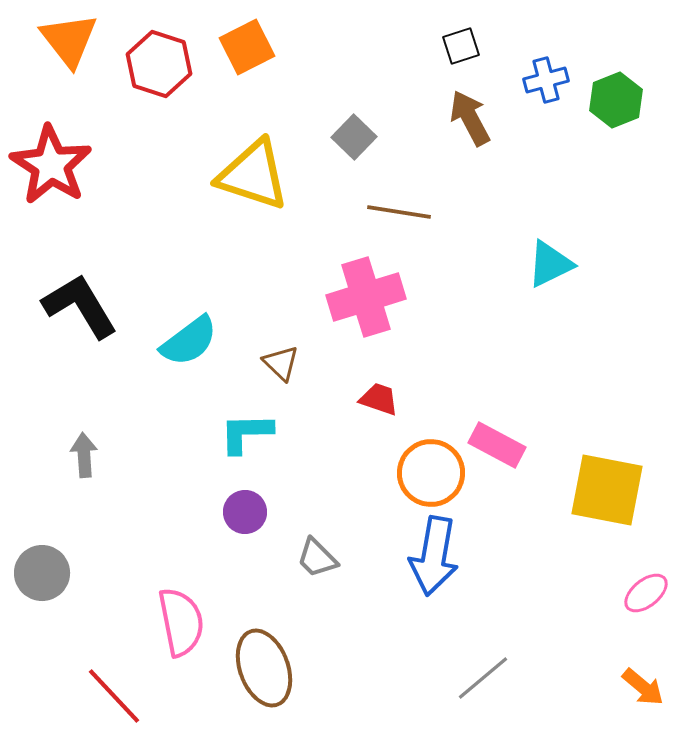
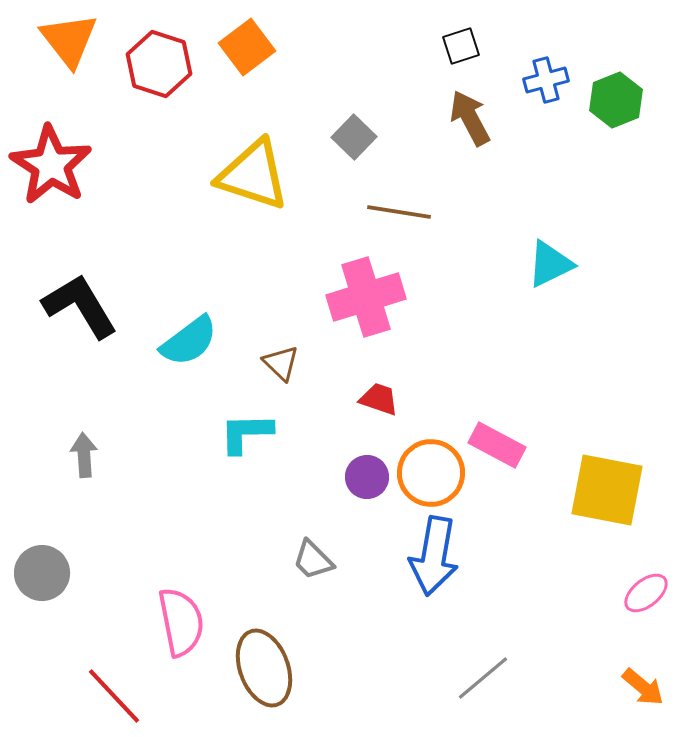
orange square: rotated 10 degrees counterclockwise
purple circle: moved 122 px right, 35 px up
gray trapezoid: moved 4 px left, 2 px down
